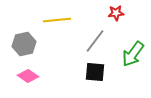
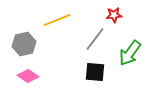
red star: moved 2 px left, 2 px down
yellow line: rotated 16 degrees counterclockwise
gray line: moved 2 px up
green arrow: moved 3 px left, 1 px up
